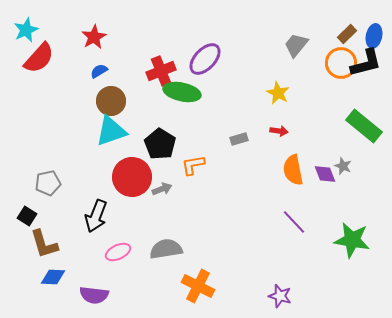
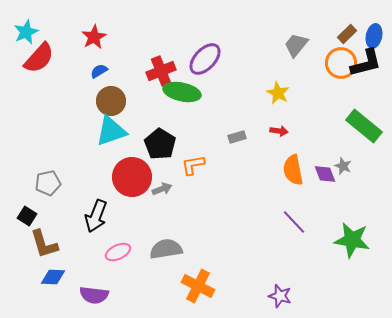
cyan star: moved 2 px down
gray rectangle: moved 2 px left, 2 px up
